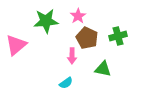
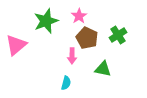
pink star: moved 1 px right
green star: rotated 15 degrees counterclockwise
green cross: moved 1 px up; rotated 18 degrees counterclockwise
cyan semicircle: rotated 40 degrees counterclockwise
